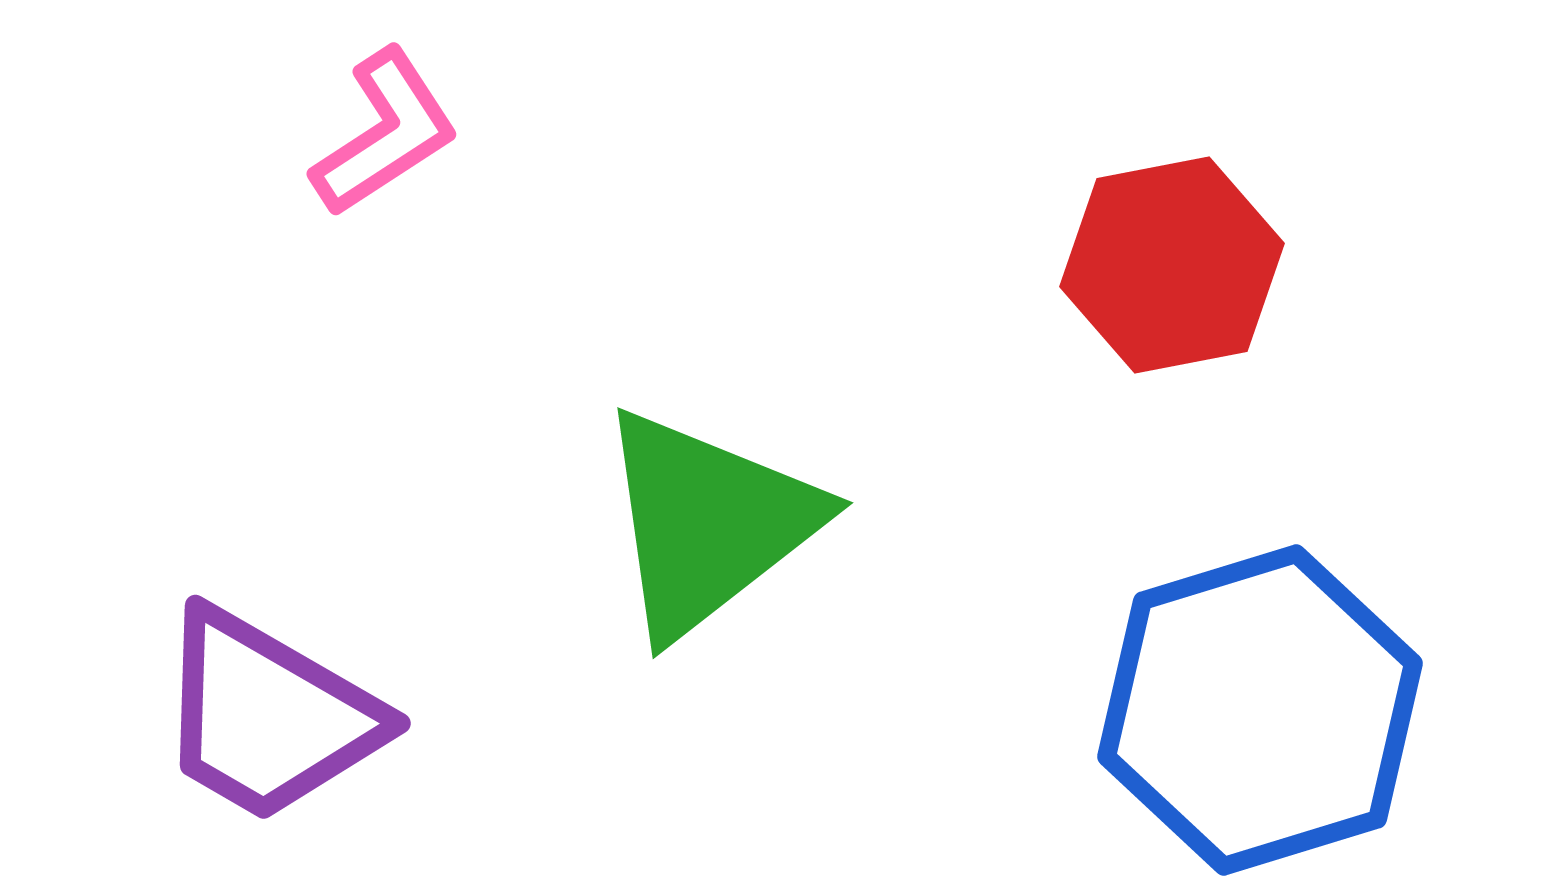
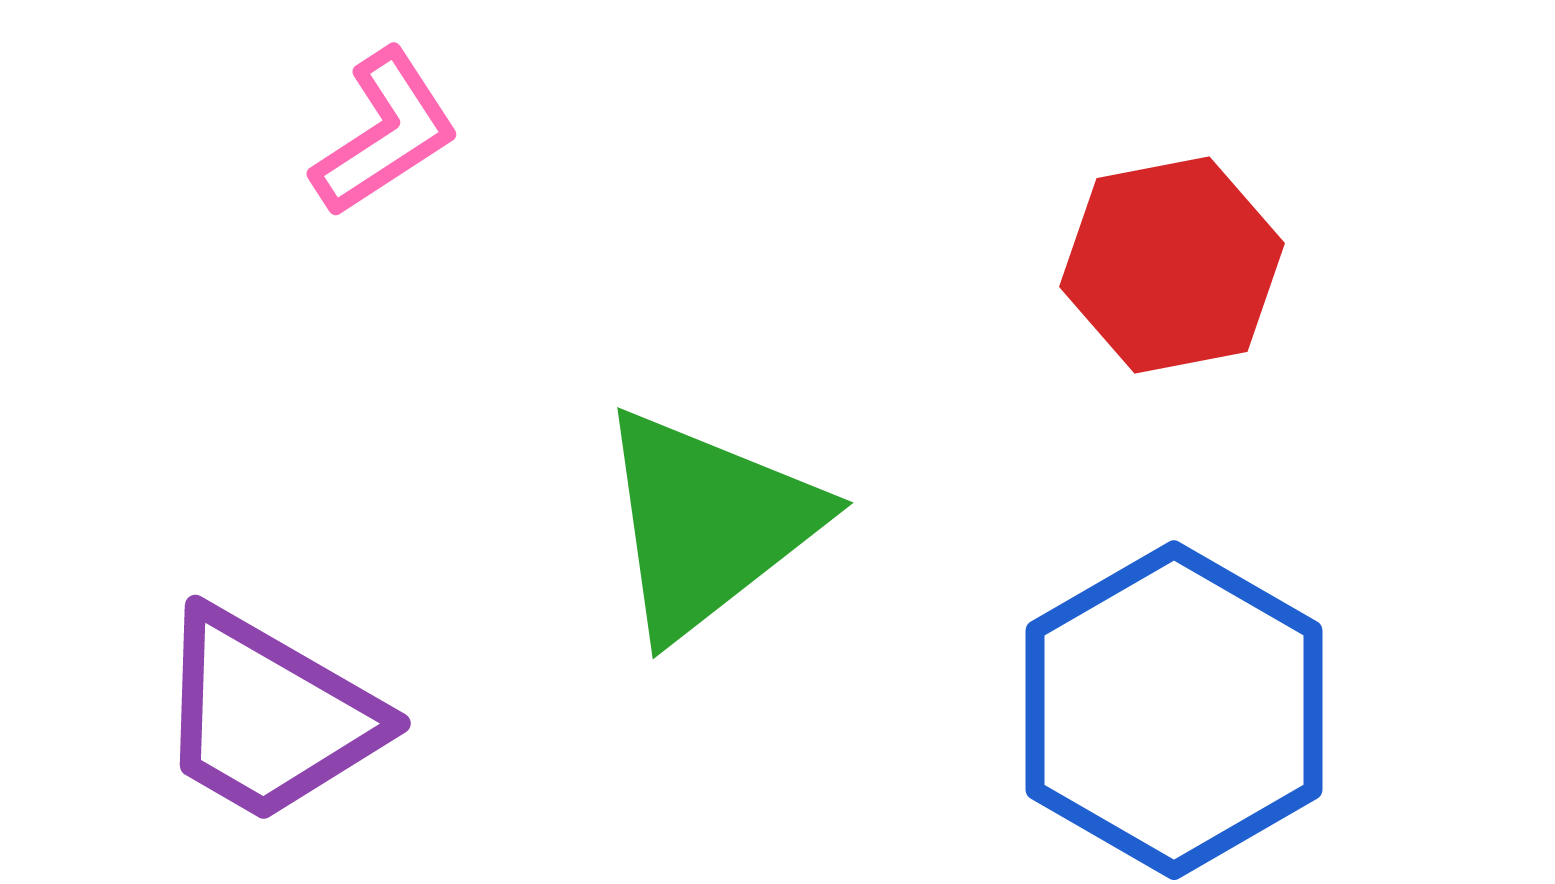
blue hexagon: moved 86 px left; rotated 13 degrees counterclockwise
